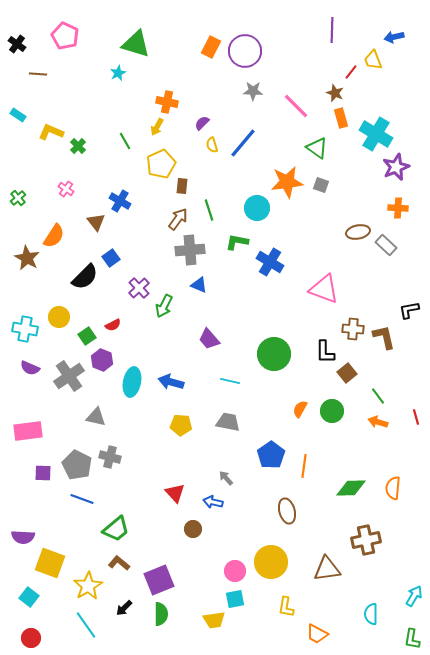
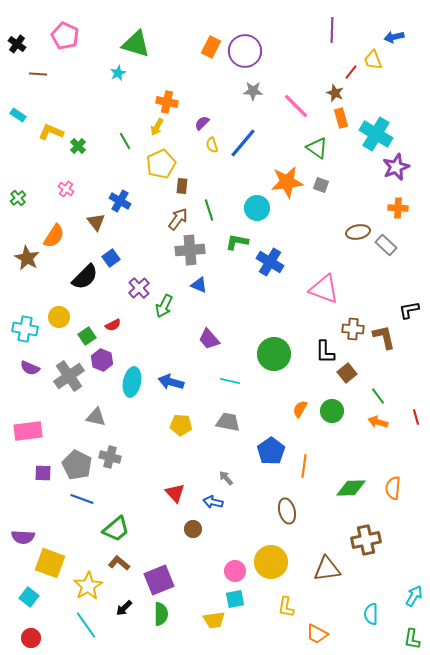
blue pentagon at (271, 455): moved 4 px up
